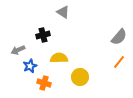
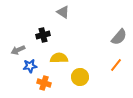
orange line: moved 3 px left, 3 px down
blue star: rotated 16 degrees clockwise
